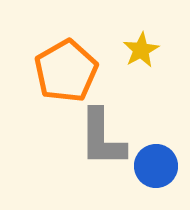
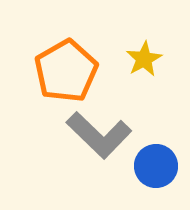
yellow star: moved 3 px right, 9 px down
gray L-shape: moved 3 px left, 3 px up; rotated 46 degrees counterclockwise
